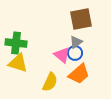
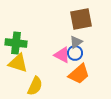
pink triangle: rotated 12 degrees counterclockwise
yellow semicircle: moved 15 px left, 4 px down
